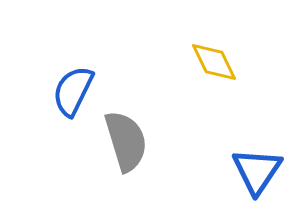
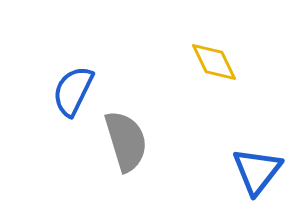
blue triangle: rotated 4 degrees clockwise
